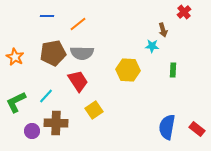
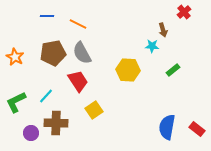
orange line: rotated 66 degrees clockwise
gray semicircle: rotated 60 degrees clockwise
green rectangle: rotated 48 degrees clockwise
purple circle: moved 1 px left, 2 px down
